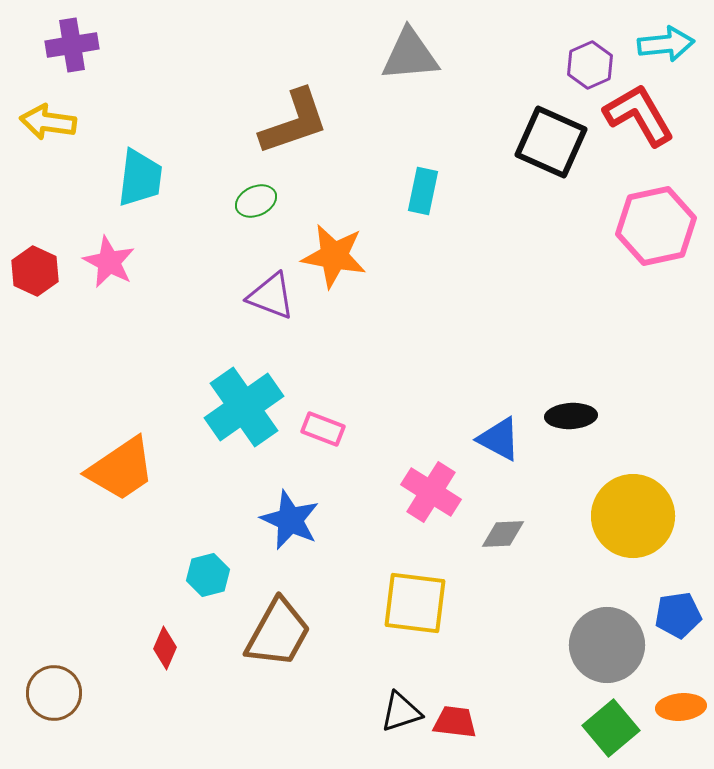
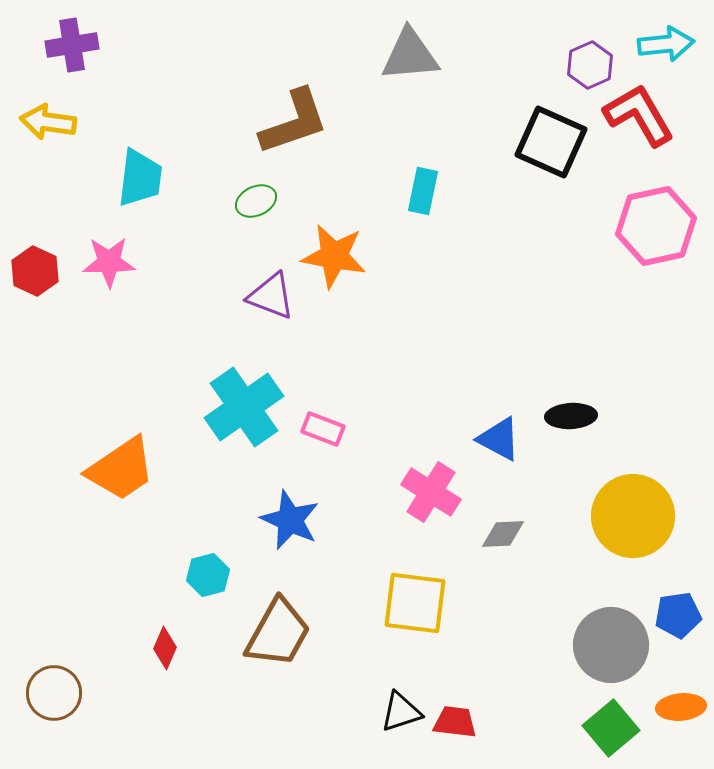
pink star: rotated 28 degrees counterclockwise
gray circle: moved 4 px right
